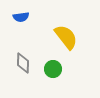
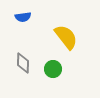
blue semicircle: moved 2 px right
